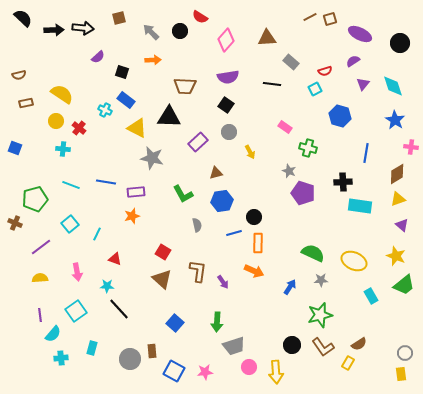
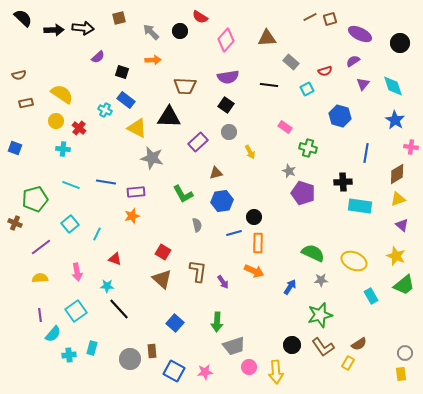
black line at (272, 84): moved 3 px left, 1 px down
cyan square at (315, 89): moved 8 px left
cyan cross at (61, 358): moved 8 px right, 3 px up
